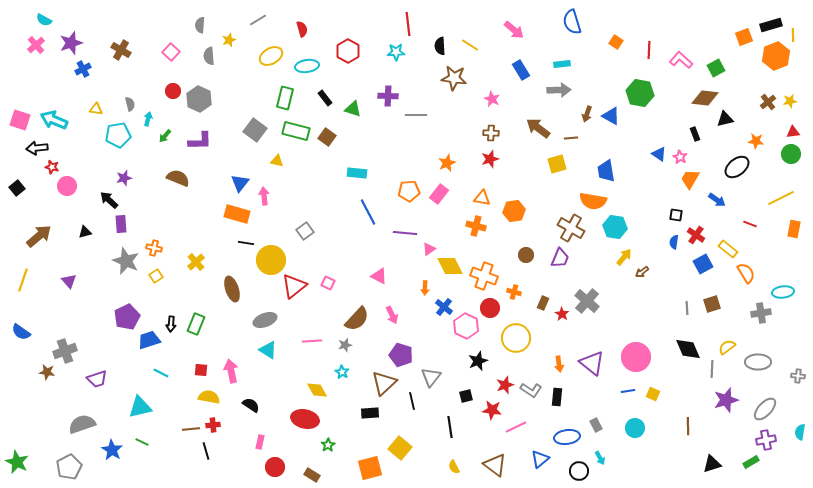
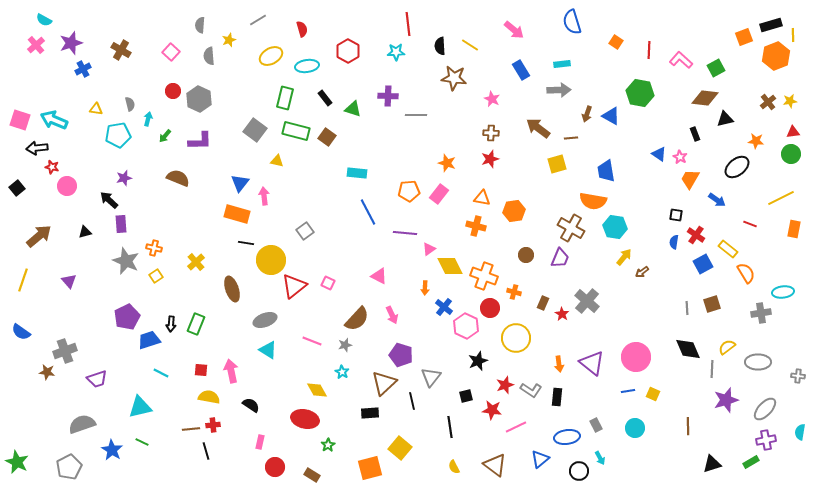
orange star at (447, 163): rotated 30 degrees counterclockwise
pink line at (312, 341): rotated 24 degrees clockwise
